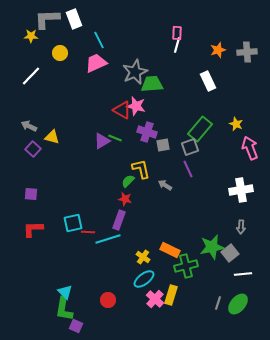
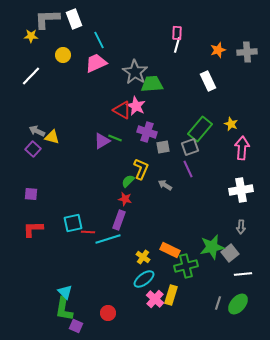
yellow circle at (60, 53): moved 3 px right, 2 px down
gray star at (135, 72): rotated 15 degrees counterclockwise
pink star at (136, 106): rotated 12 degrees clockwise
yellow star at (236, 124): moved 5 px left
gray arrow at (29, 126): moved 8 px right, 5 px down
gray square at (163, 145): moved 2 px down
pink arrow at (250, 148): moved 8 px left; rotated 25 degrees clockwise
yellow L-shape at (141, 169): rotated 35 degrees clockwise
red circle at (108, 300): moved 13 px down
